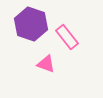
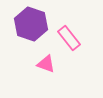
pink rectangle: moved 2 px right, 1 px down
